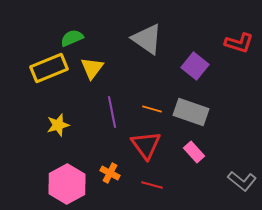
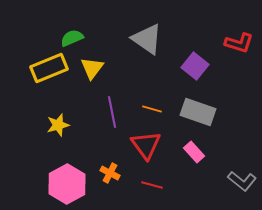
gray rectangle: moved 7 px right
